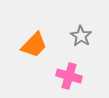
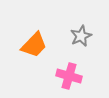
gray star: rotated 15 degrees clockwise
